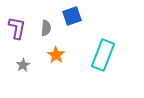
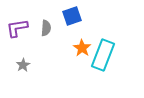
purple L-shape: rotated 110 degrees counterclockwise
orange star: moved 26 px right, 7 px up
